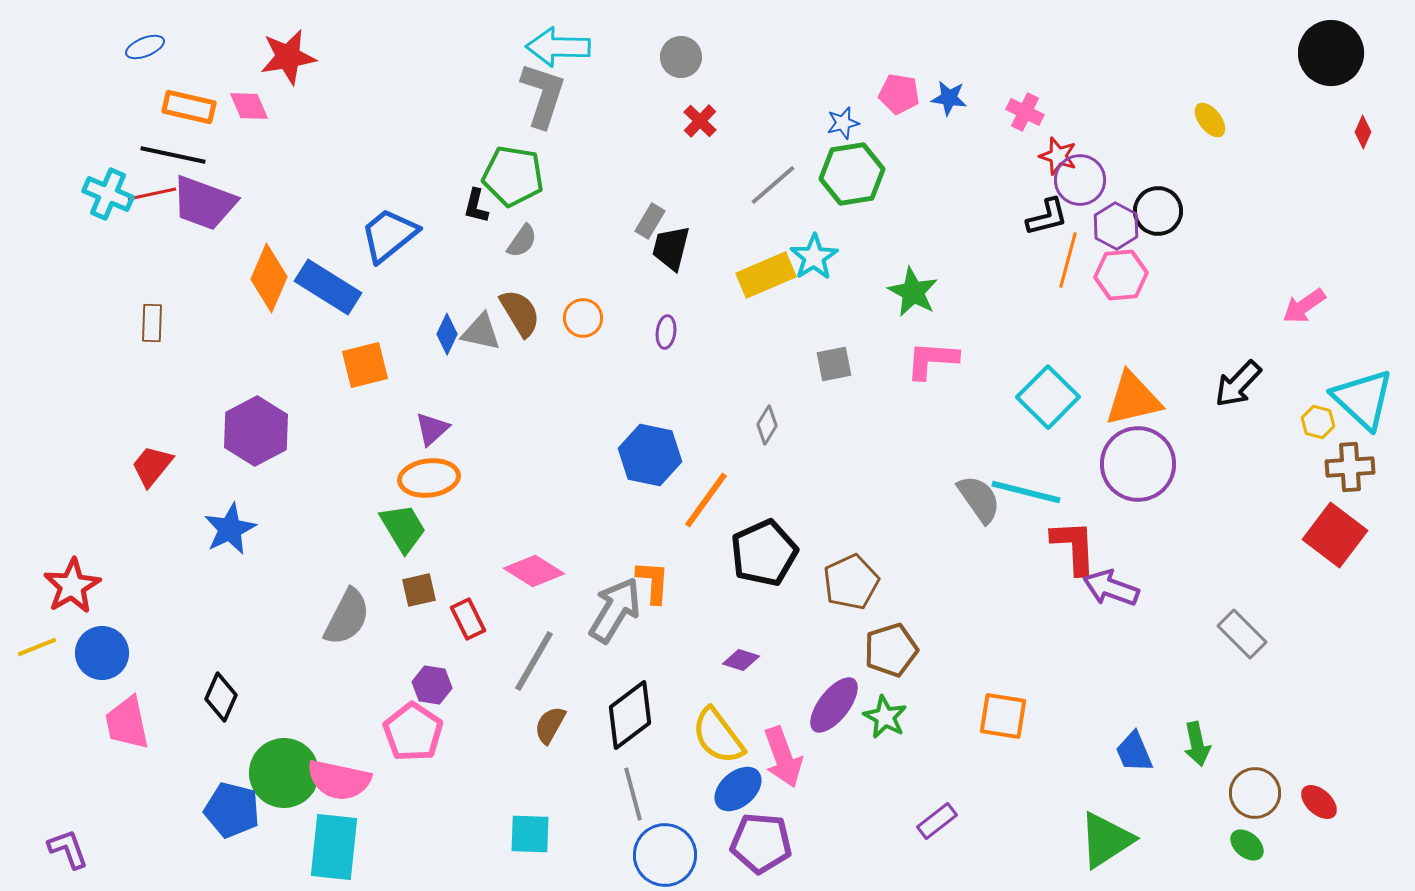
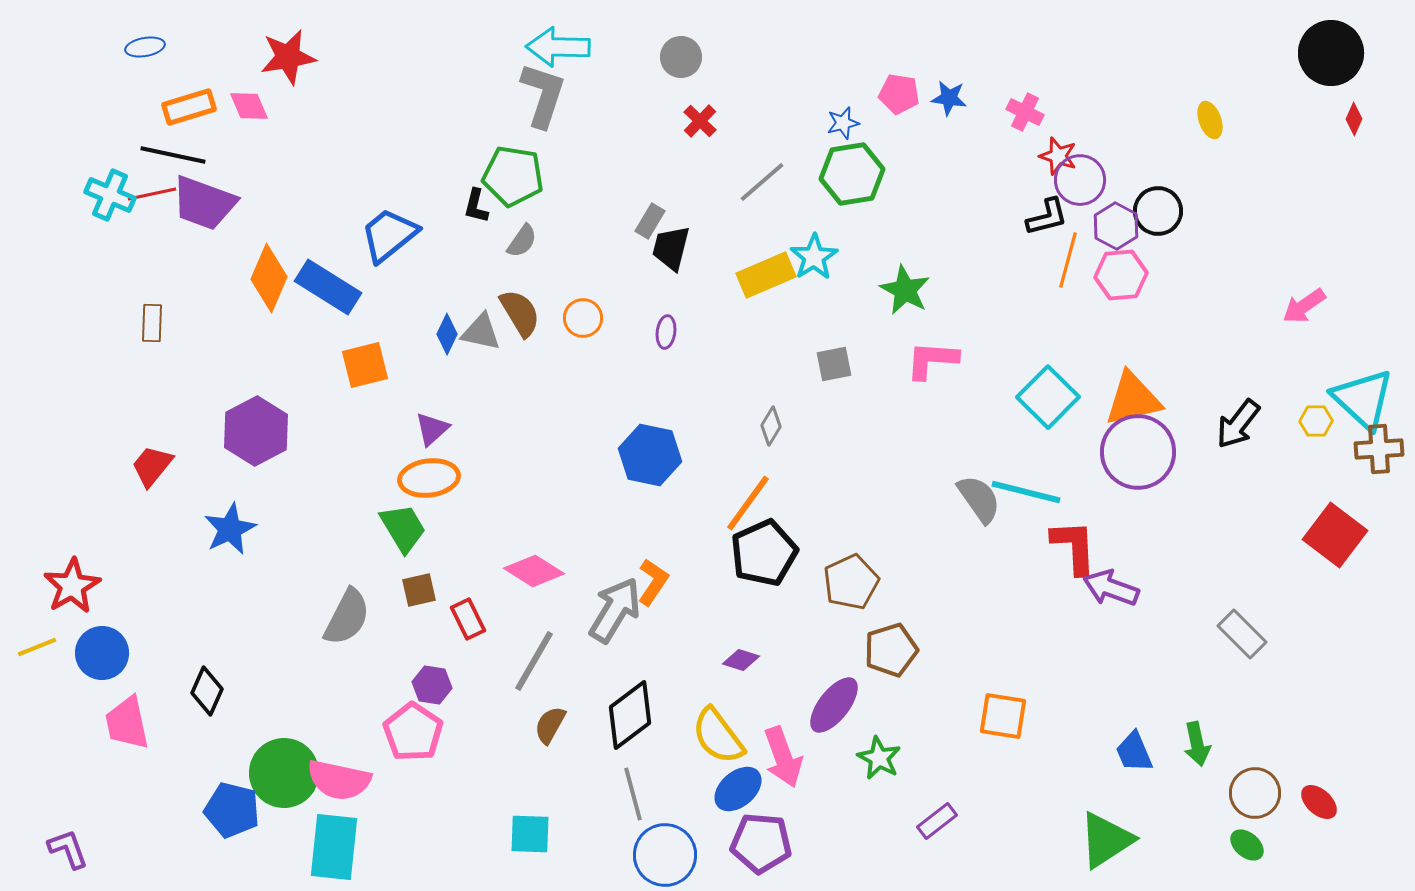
blue ellipse at (145, 47): rotated 12 degrees clockwise
orange rectangle at (189, 107): rotated 30 degrees counterclockwise
yellow ellipse at (1210, 120): rotated 18 degrees clockwise
red diamond at (1363, 132): moved 9 px left, 13 px up
gray line at (773, 185): moved 11 px left, 3 px up
cyan cross at (108, 194): moved 2 px right, 1 px down
green star at (913, 292): moved 8 px left, 2 px up
black arrow at (1238, 384): moved 40 px down; rotated 6 degrees counterclockwise
yellow hexagon at (1318, 422): moved 2 px left, 1 px up; rotated 16 degrees counterclockwise
gray diamond at (767, 425): moved 4 px right, 1 px down
purple circle at (1138, 464): moved 12 px up
brown cross at (1350, 467): moved 29 px right, 18 px up
orange line at (706, 500): moved 42 px right, 3 px down
orange L-shape at (653, 582): rotated 30 degrees clockwise
black diamond at (221, 697): moved 14 px left, 6 px up
green star at (885, 717): moved 6 px left, 41 px down
